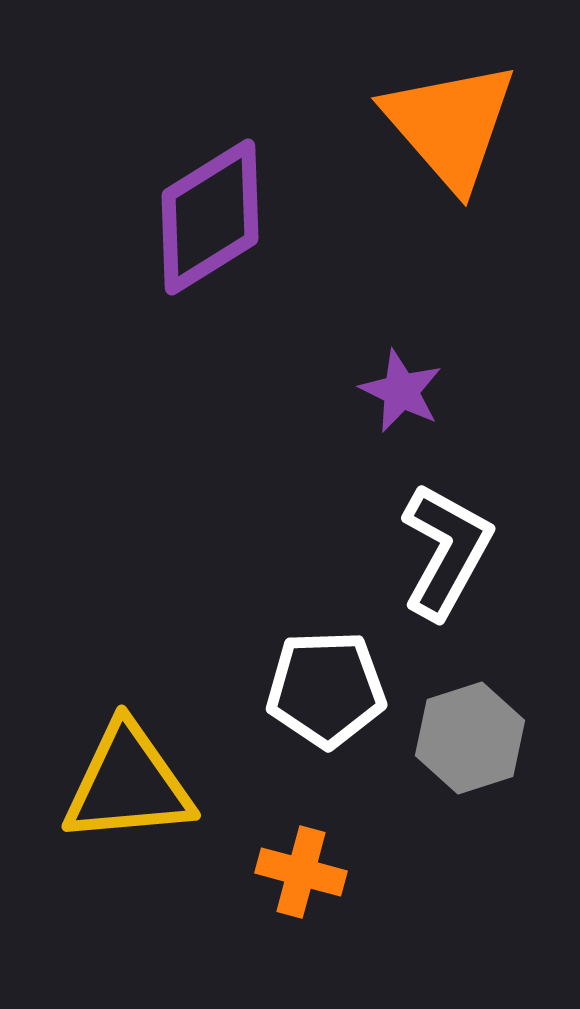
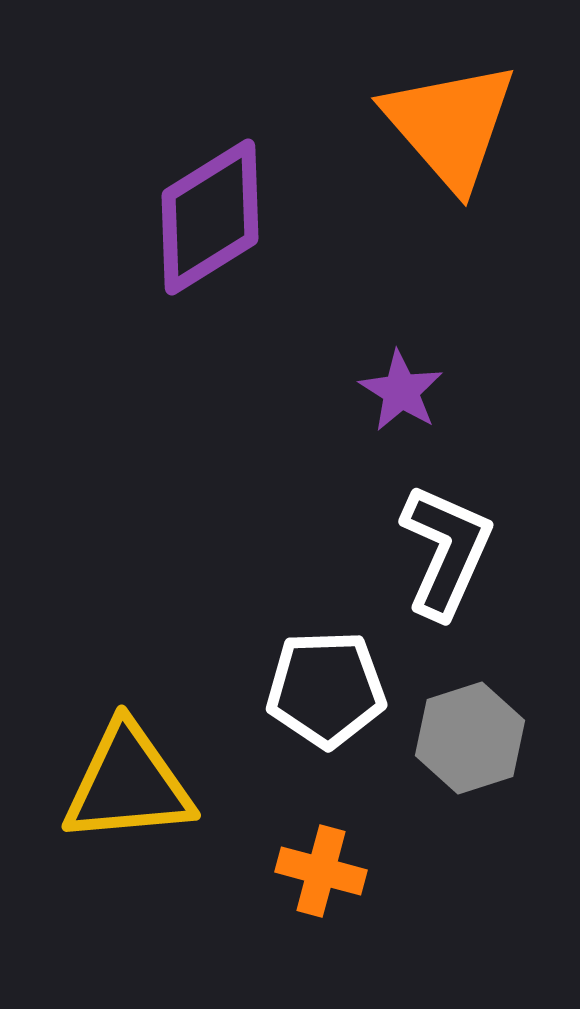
purple star: rotated 6 degrees clockwise
white L-shape: rotated 5 degrees counterclockwise
orange cross: moved 20 px right, 1 px up
